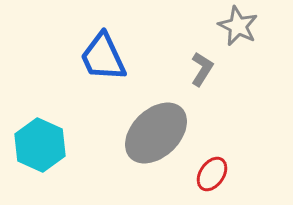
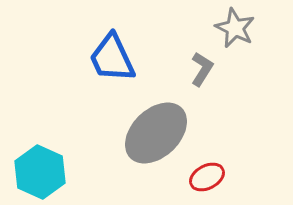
gray star: moved 3 px left, 2 px down
blue trapezoid: moved 9 px right, 1 px down
cyan hexagon: moved 27 px down
red ellipse: moved 5 px left, 3 px down; rotated 28 degrees clockwise
